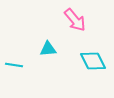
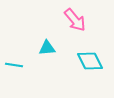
cyan triangle: moved 1 px left, 1 px up
cyan diamond: moved 3 px left
